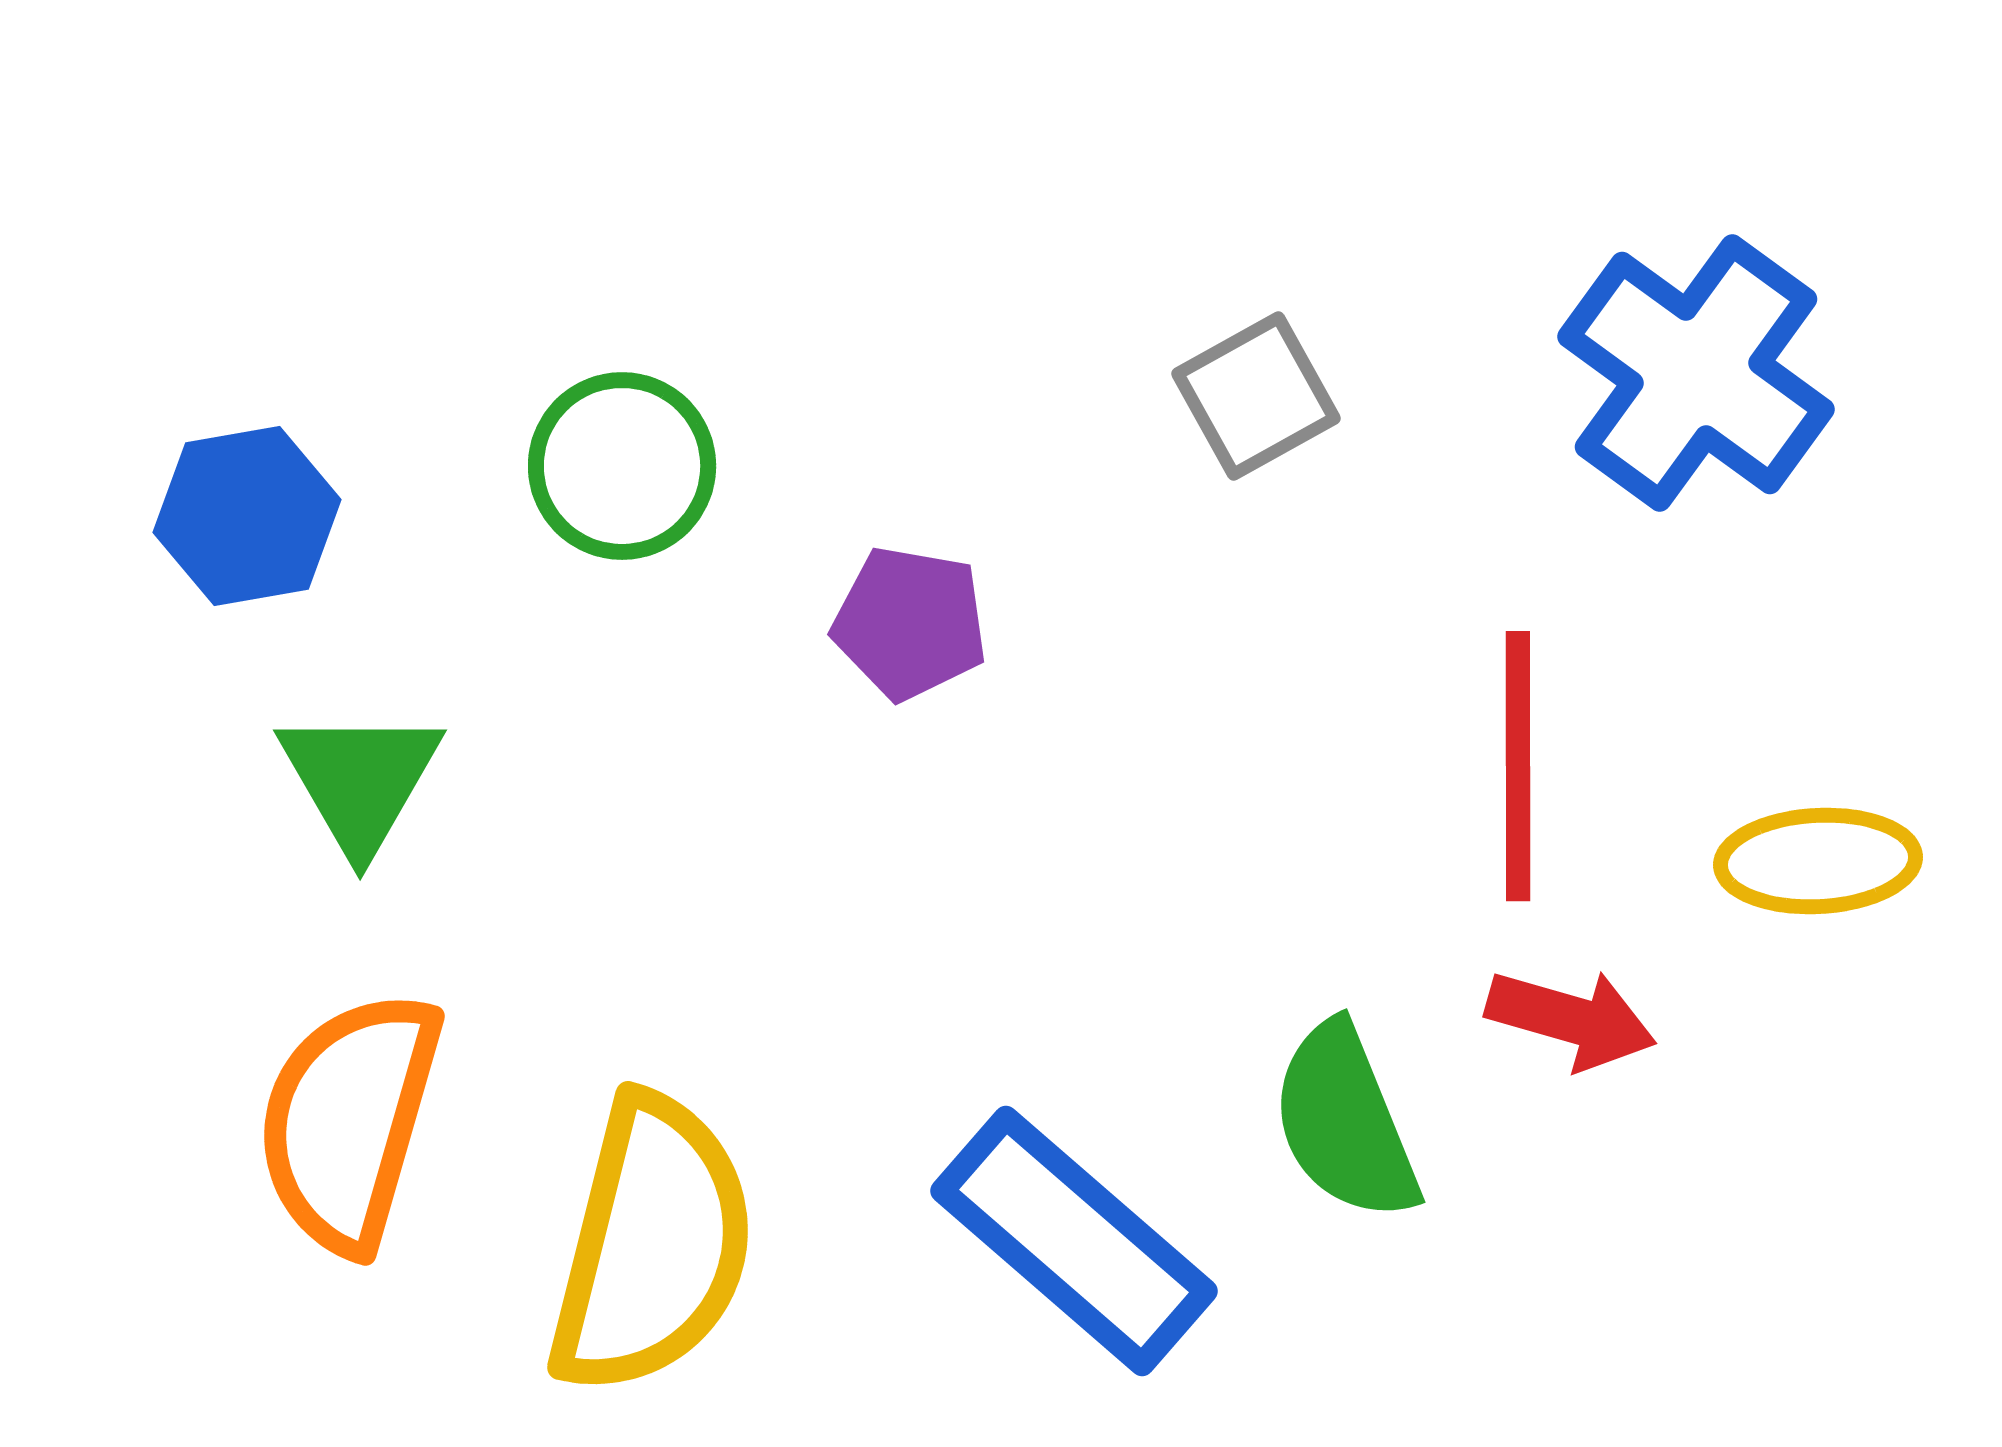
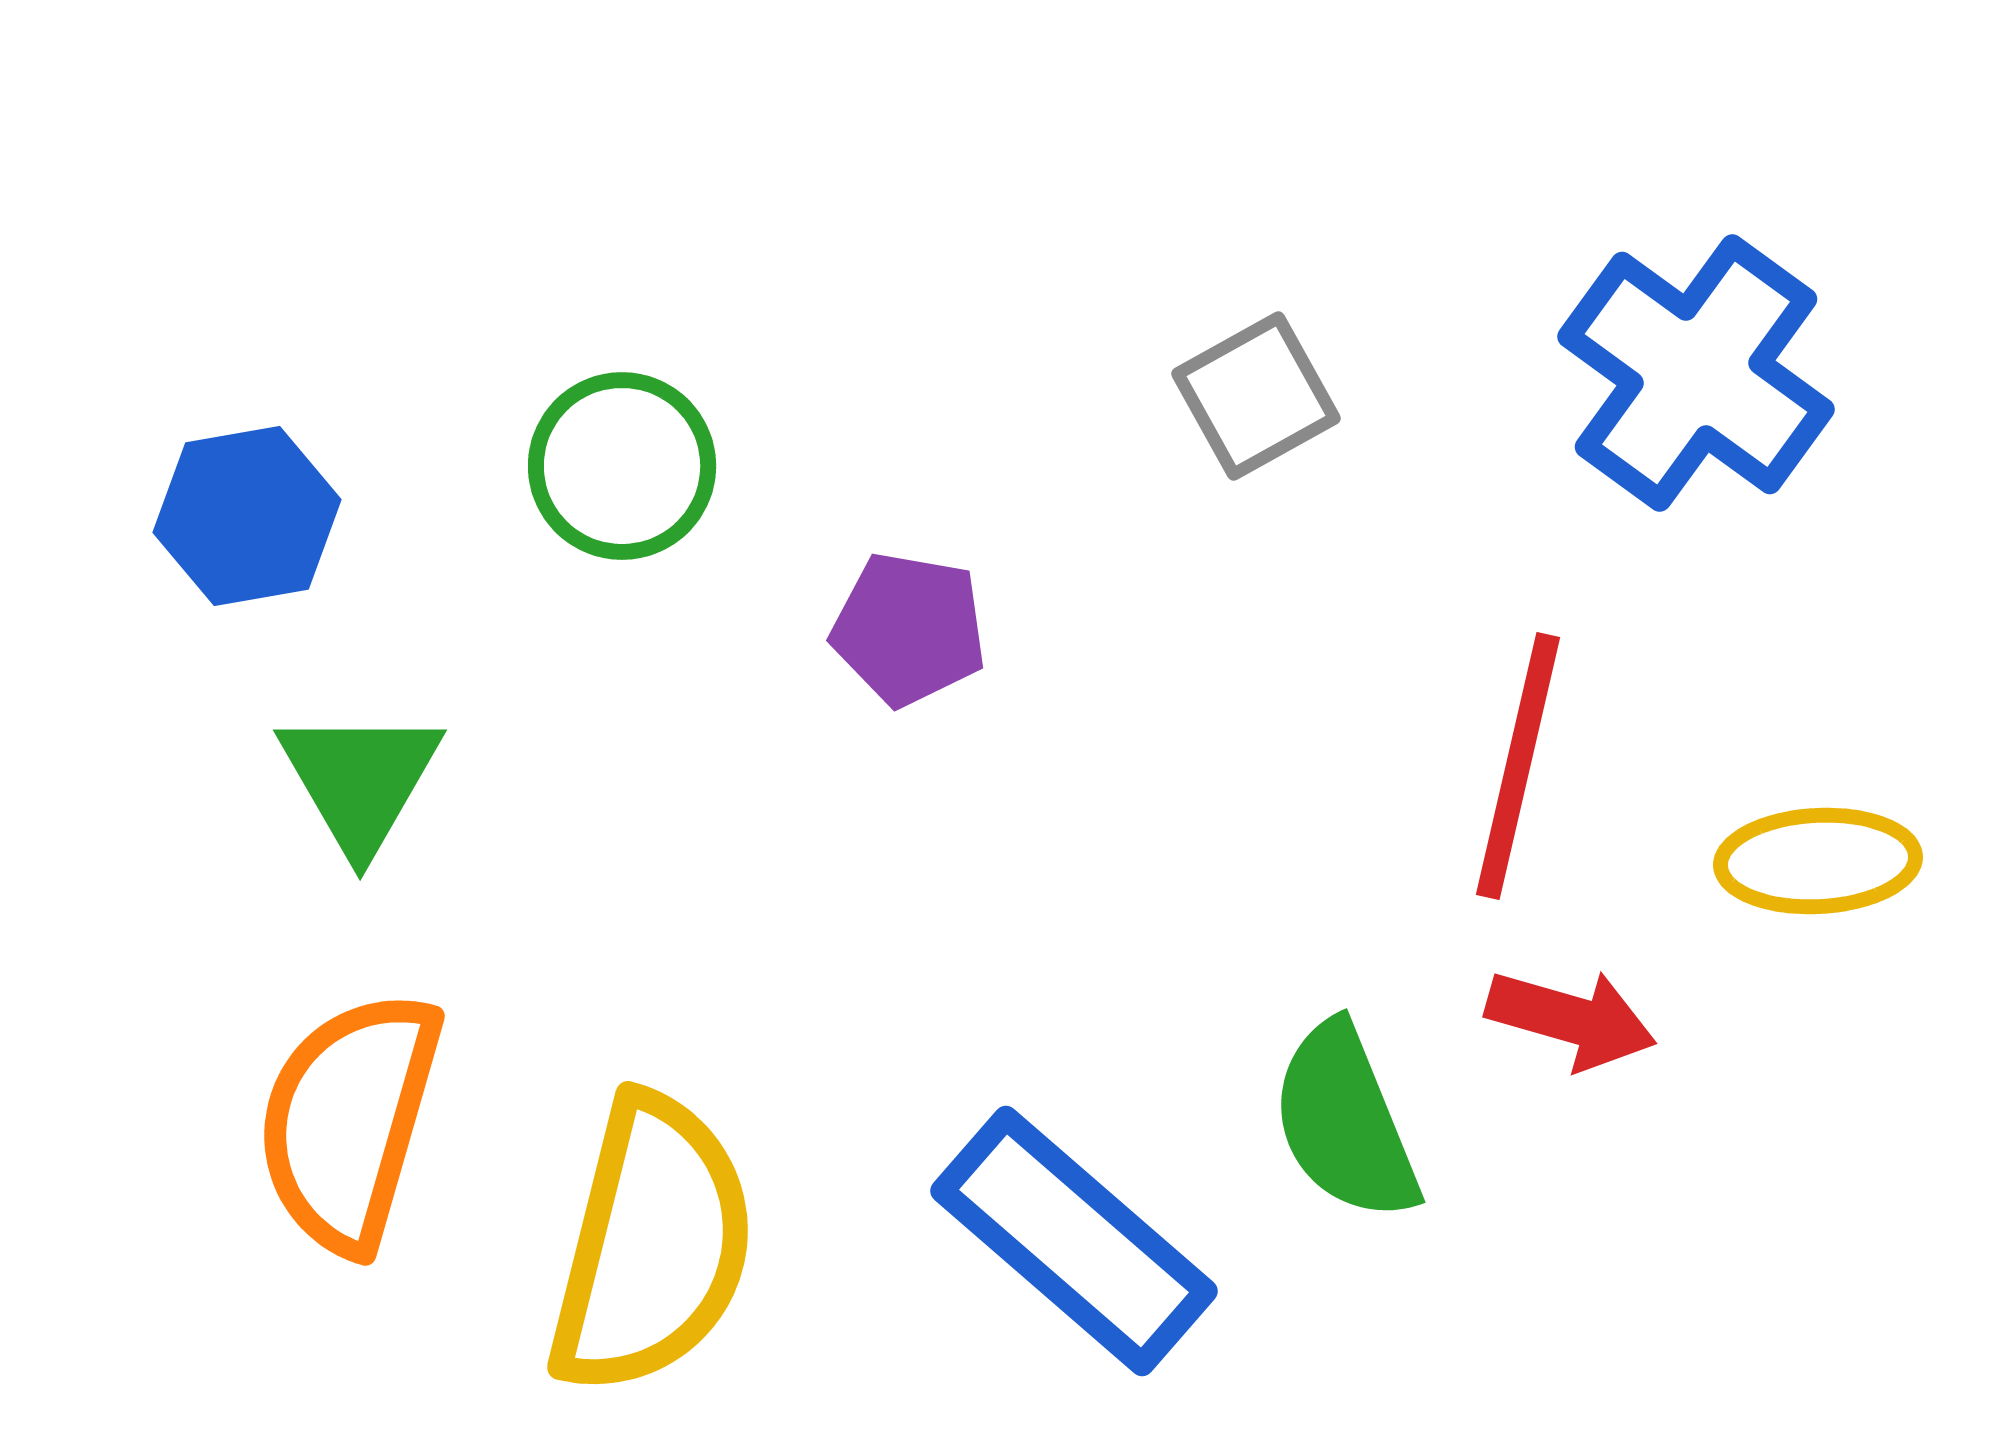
purple pentagon: moved 1 px left, 6 px down
red line: rotated 13 degrees clockwise
